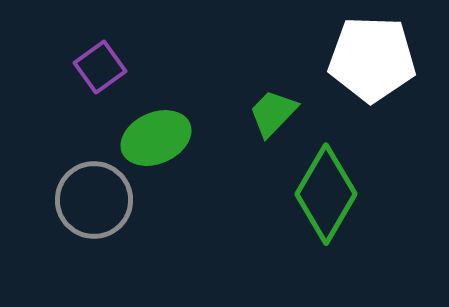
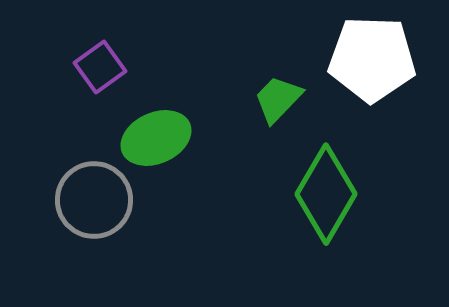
green trapezoid: moved 5 px right, 14 px up
